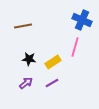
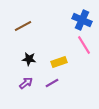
brown line: rotated 18 degrees counterclockwise
pink line: moved 9 px right, 2 px up; rotated 48 degrees counterclockwise
yellow rectangle: moved 6 px right; rotated 14 degrees clockwise
